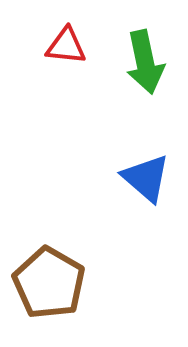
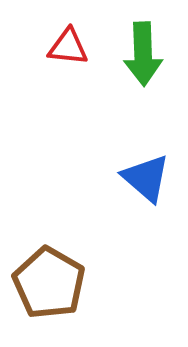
red triangle: moved 2 px right, 1 px down
green arrow: moved 2 px left, 8 px up; rotated 10 degrees clockwise
